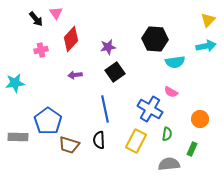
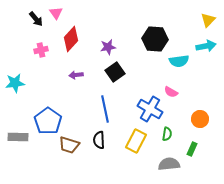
cyan semicircle: moved 4 px right, 1 px up
purple arrow: moved 1 px right
